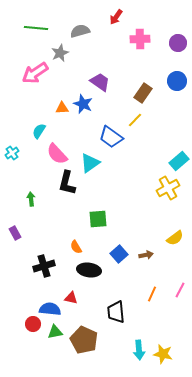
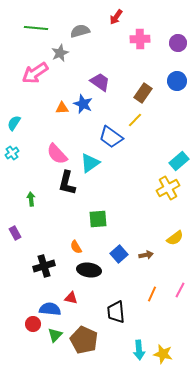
cyan semicircle: moved 25 px left, 8 px up
green triangle: moved 3 px down; rotated 35 degrees counterclockwise
